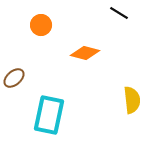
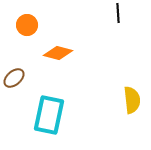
black line: moved 1 px left; rotated 54 degrees clockwise
orange circle: moved 14 px left
orange diamond: moved 27 px left
